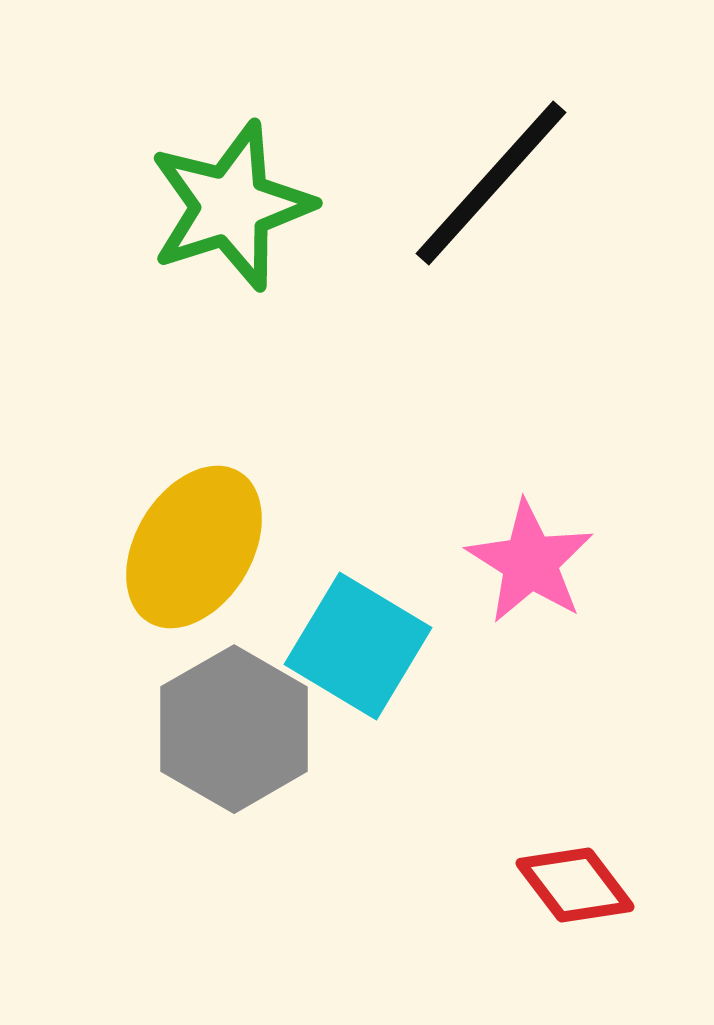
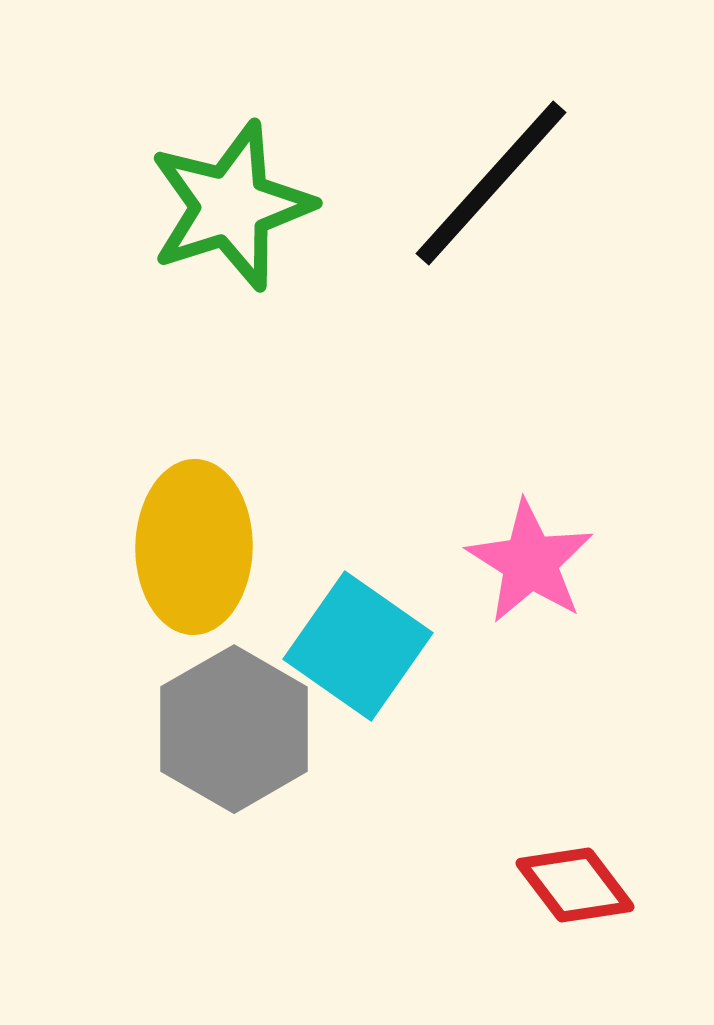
yellow ellipse: rotated 30 degrees counterclockwise
cyan square: rotated 4 degrees clockwise
